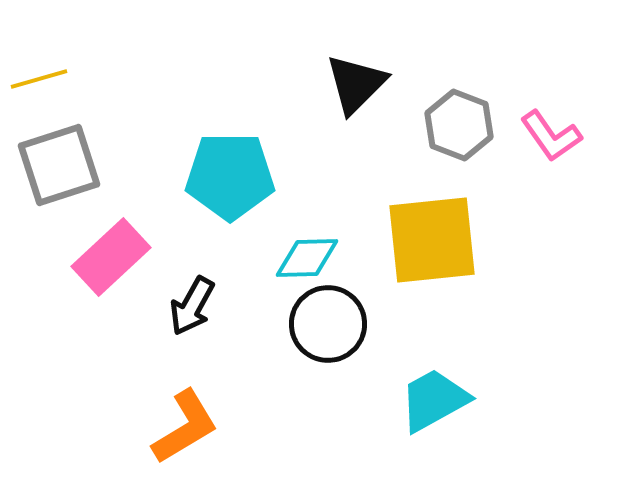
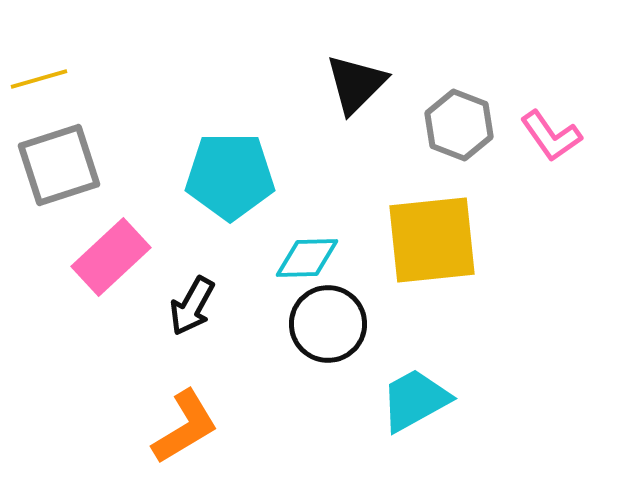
cyan trapezoid: moved 19 px left
